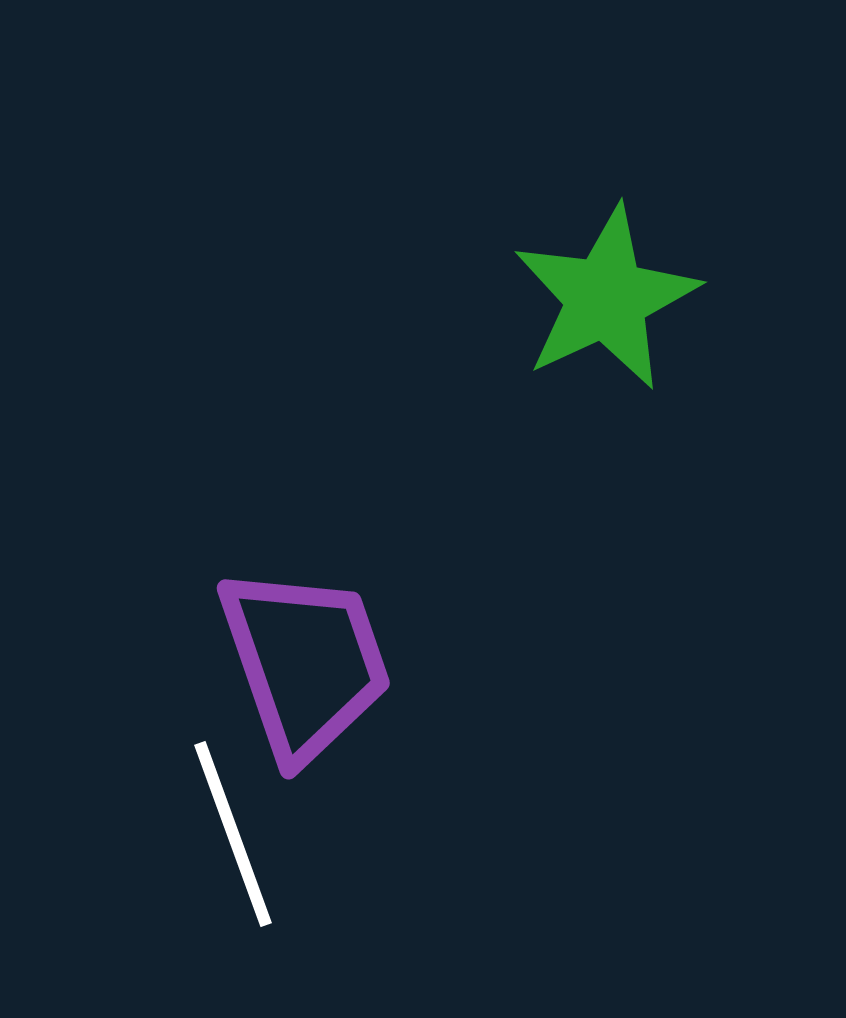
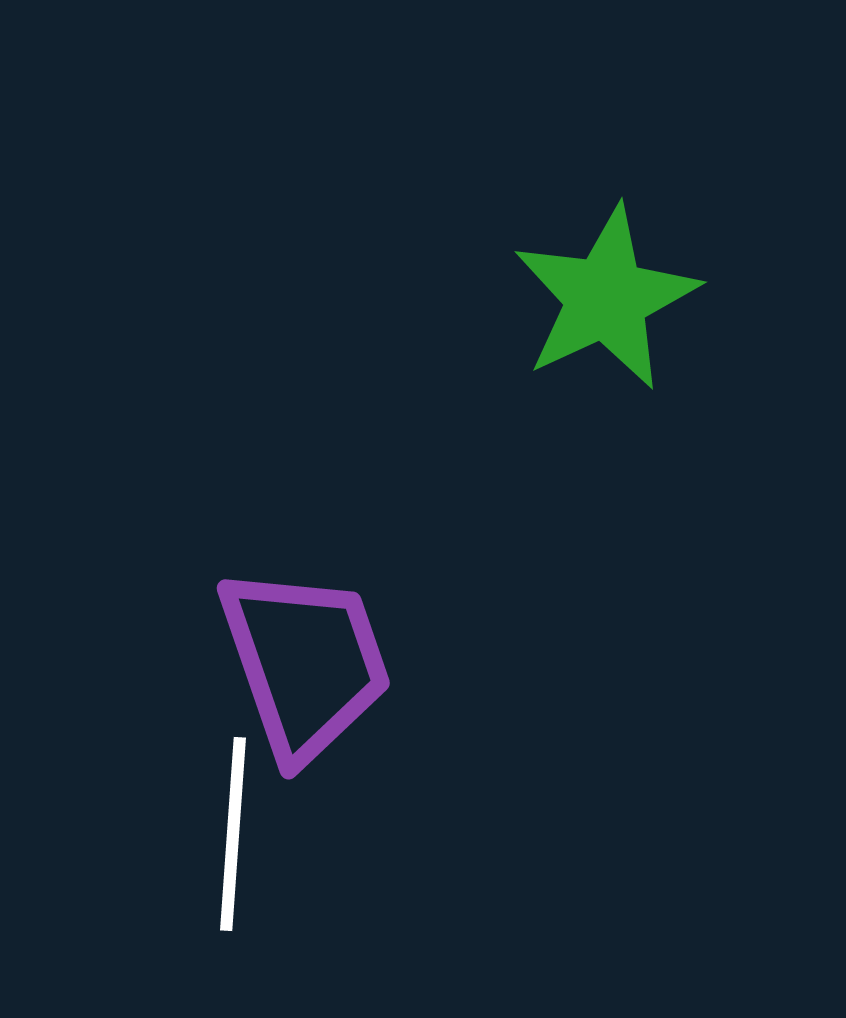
white line: rotated 24 degrees clockwise
